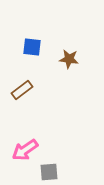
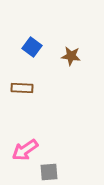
blue square: rotated 30 degrees clockwise
brown star: moved 2 px right, 3 px up
brown rectangle: moved 2 px up; rotated 40 degrees clockwise
